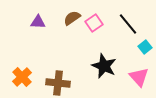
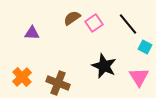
purple triangle: moved 6 px left, 11 px down
cyan square: rotated 24 degrees counterclockwise
pink triangle: rotated 10 degrees clockwise
brown cross: rotated 15 degrees clockwise
